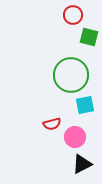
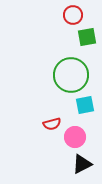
green square: moved 2 px left; rotated 24 degrees counterclockwise
